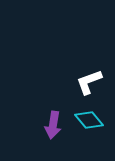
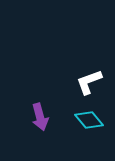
purple arrow: moved 13 px left, 8 px up; rotated 24 degrees counterclockwise
